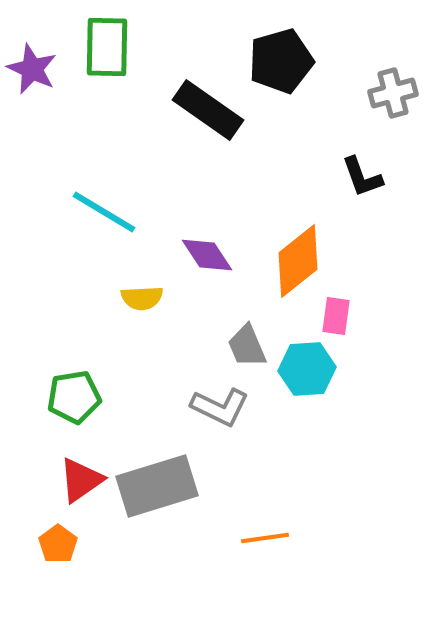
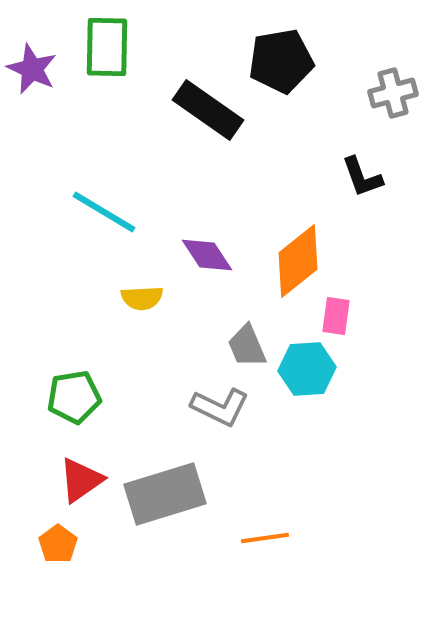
black pentagon: rotated 6 degrees clockwise
gray rectangle: moved 8 px right, 8 px down
